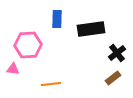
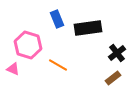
blue rectangle: rotated 24 degrees counterclockwise
black rectangle: moved 3 px left, 1 px up
pink hexagon: rotated 20 degrees clockwise
pink triangle: rotated 16 degrees clockwise
orange line: moved 7 px right, 19 px up; rotated 36 degrees clockwise
